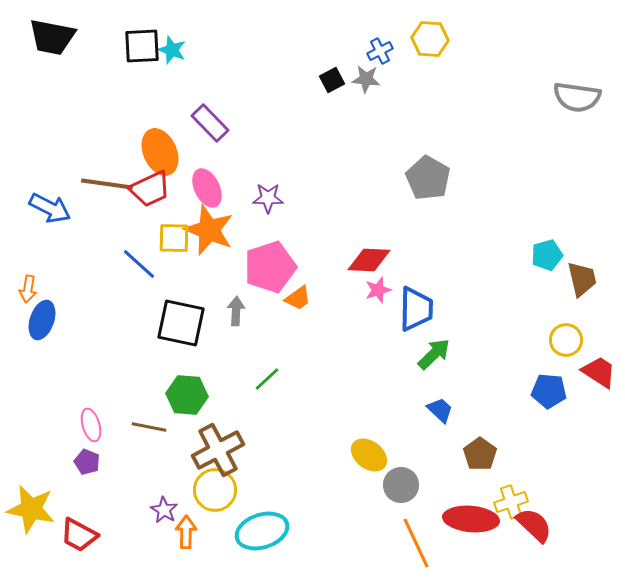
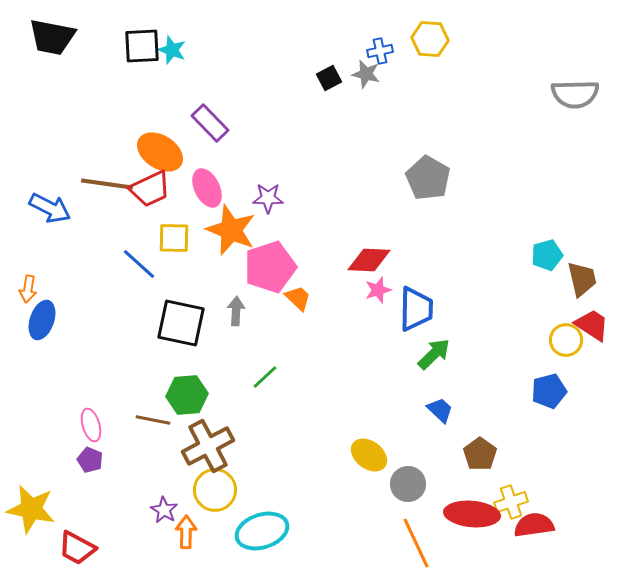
blue cross at (380, 51): rotated 15 degrees clockwise
gray star at (366, 79): moved 5 px up; rotated 8 degrees clockwise
black square at (332, 80): moved 3 px left, 2 px up
gray semicircle at (577, 97): moved 2 px left, 3 px up; rotated 9 degrees counterclockwise
orange ellipse at (160, 152): rotated 33 degrees counterclockwise
orange star at (209, 230): moved 22 px right
orange trapezoid at (298, 298): rotated 100 degrees counterclockwise
red trapezoid at (599, 372): moved 7 px left, 47 px up
green line at (267, 379): moved 2 px left, 2 px up
blue pentagon at (549, 391): rotated 20 degrees counterclockwise
green hexagon at (187, 395): rotated 9 degrees counterclockwise
brown line at (149, 427): moved 4 px right, 7 px up
brown cross at (218, 450): moved 10 px left, 4 px up
purple pentagon at (87, 462): moved 3 px right, 2 px up
gray circle at (401, 485): moved 7 px right, 1 px up
red ellipse at (471, 519): moved 1 px right, 5 px up
red semicircle at (534, 525): rotated 51 degrees counterclockwise
red trapezoid at (79, 535): moved 2 px left, 13 px down
